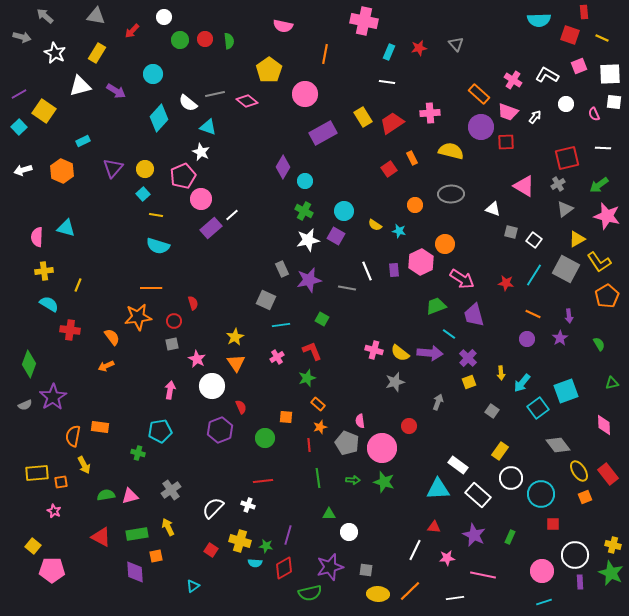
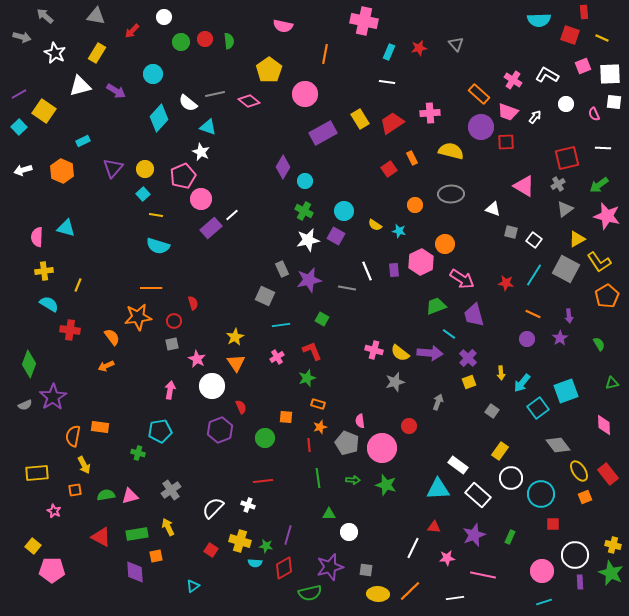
green circle at (180, 40): moved 1 px right, 2 px down
pink square at (579, 66): moved 4 px right
pink diamond at (247, 101): moved 2 px right
yellow rectangle at (363, 117): moved 3 px left, 2 px down
gray square at (266, 300): moved 1 px left, 4 px up
orange rectangle at (318, 404): rotated 24 degrees counterclockwise
orange square at (61, 482): moved 14 px right, 8 px down
green star at (384, 482): moved 2 px right, 3 px down
purple star at (474, 535): rotated 25 degrees clockwise
white line at (415, 550): moved 2 px left, 2 px up
